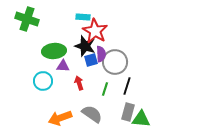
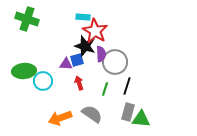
green ellipse: moved 30 px left, 20 px down
blue square: moved 14 px left
purple triangle: moved 3 px right, 2 px up
